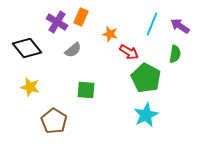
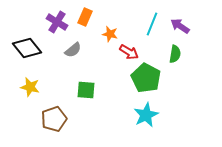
orange rectangle: moved 4 px right
brown pentagon: moved 2 px up; rotated 20 degrees clockwise
